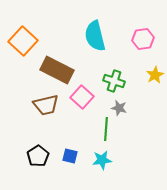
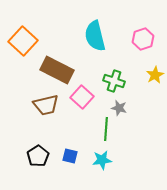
pink hexagon: rotated 10 degrees counterclockwise
